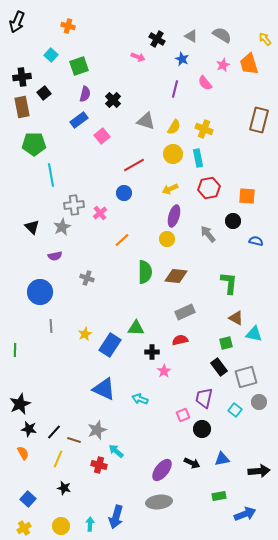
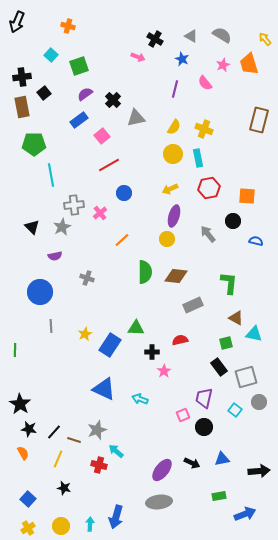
black cross at (157, 39): moved 2 px left
purple semicircle at (85, 94): rotated 140 degrees counterclockwise
gray triangle at (146, 121): moved 10 px left, 3 px up; rotated 30 degrees counterclockwise
red line at (134, 165): moved 25 px left
gray rectangle at (185, 312): moved 8 px right, 7 px up
black star at (20, 404): rotated 15 degrees counterclockwise
black circle at (202, 429): moved 2 px right, 2 px up
yellow cross at (24, 528): moved 4 px right
